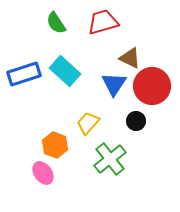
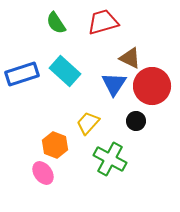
blue rectangle: moved 2 px left
green cross: rotated 24 degrees counterclockwise
